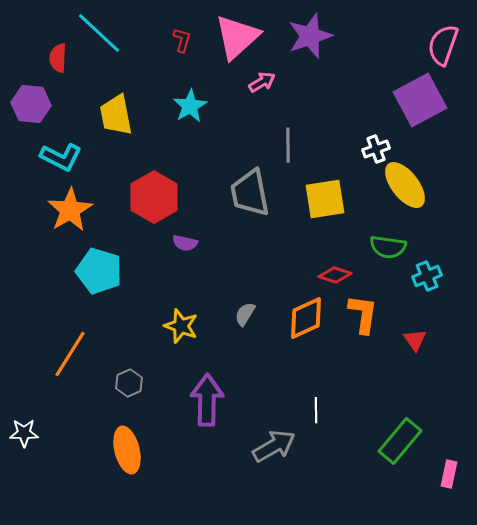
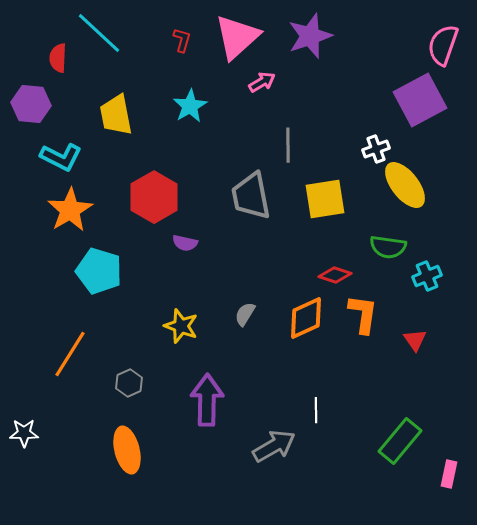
gray trapezoid: moved 1 px right, 3 px down
